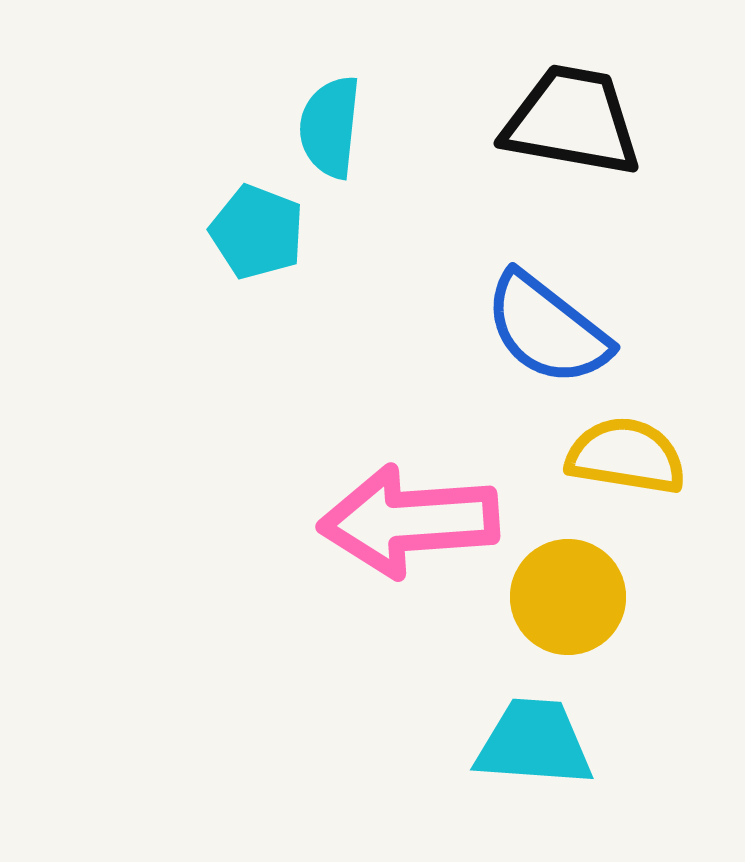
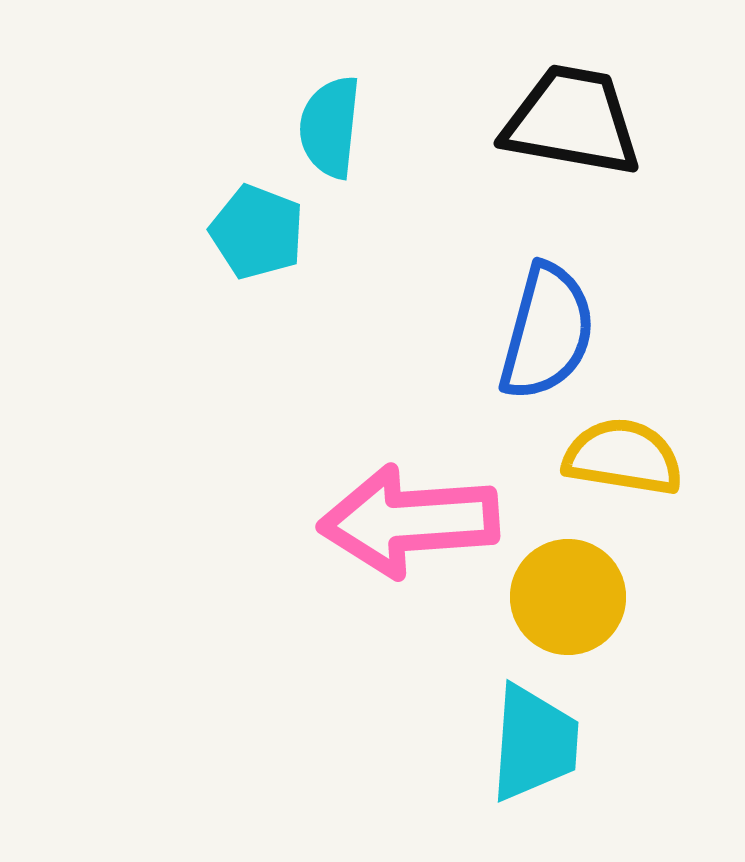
blue semicircle: moved 3 px down; rotated 113 degrees counterclockwise
yellow semicircle: moved 3 px left, 1 px down
cyan trapezoid: rotated 90 degrees clockwise
